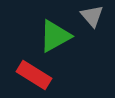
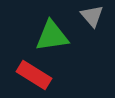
green triangle: moved 3 px left; rotated 21 degrees clockwise
